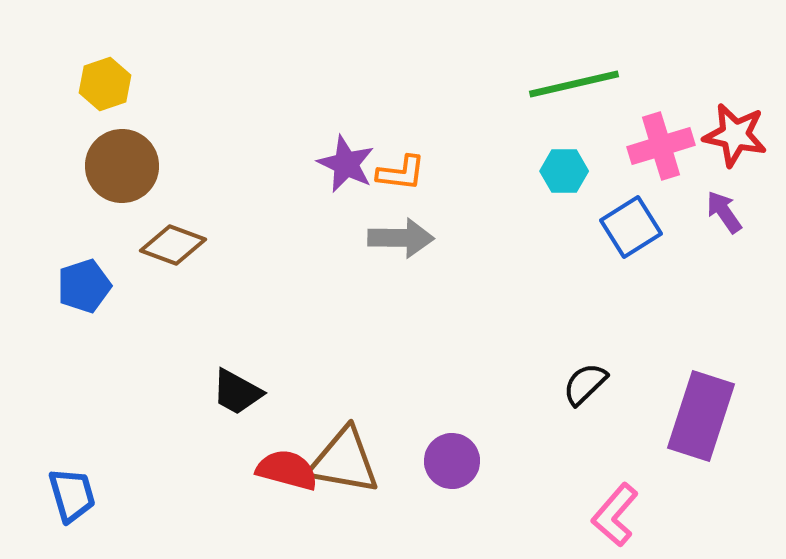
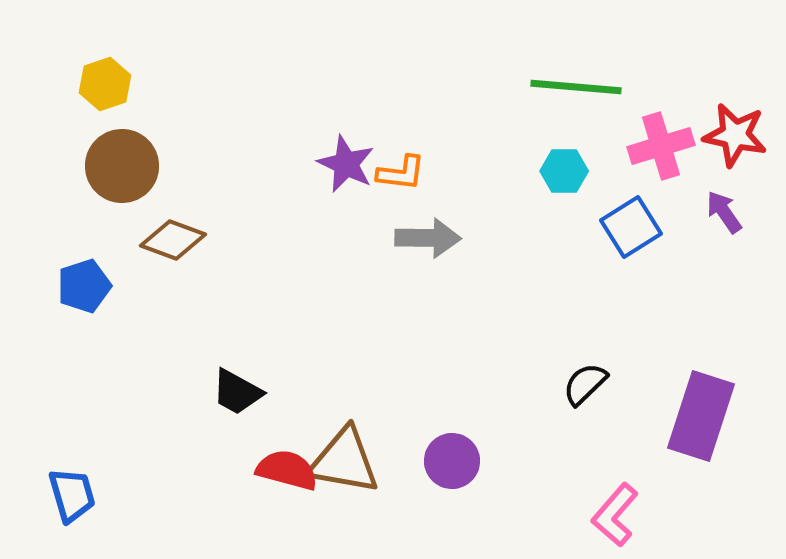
green line: moved 2 px right, 3 px down; rotated 18 degrees clockwise
gray arrow: moved 27 px right
brown diamond: moved 5 px up
